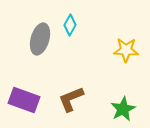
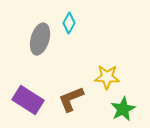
cyan diamond: moved 1 px left, 2 px up
yellow star: moved 19 px left, 27 px down
purple rectangle: moved 4 px right; rotated 12 degrees clockwise
